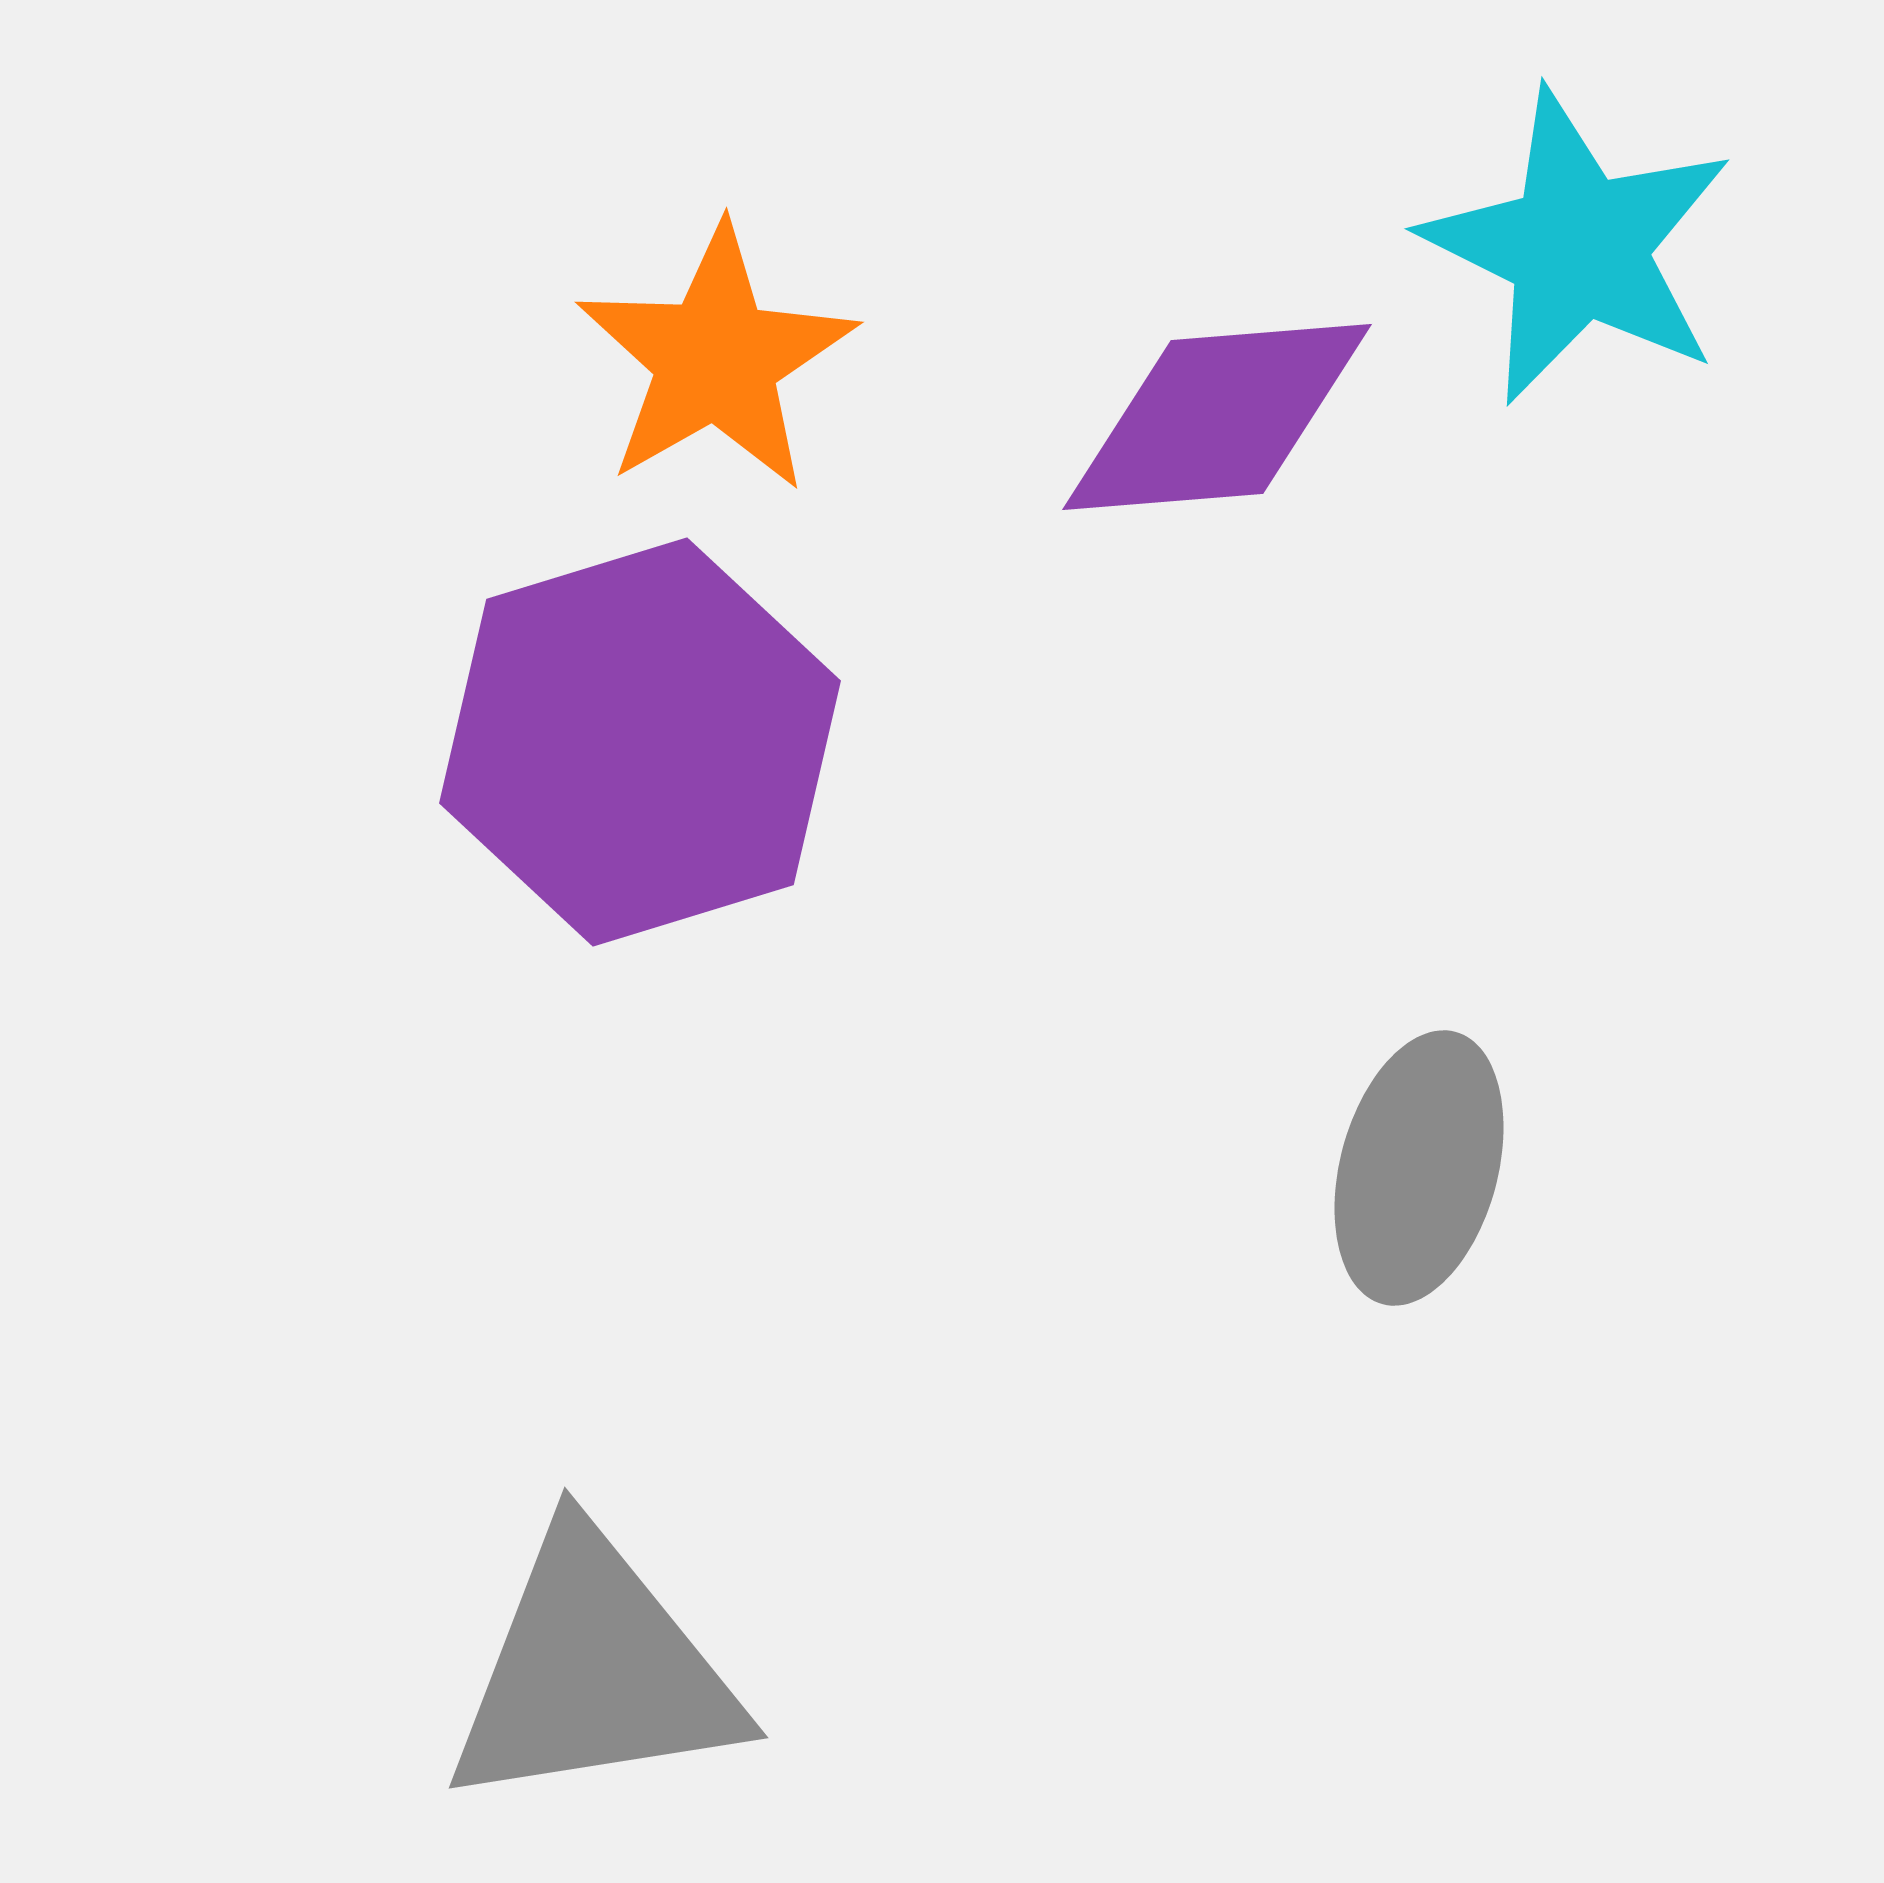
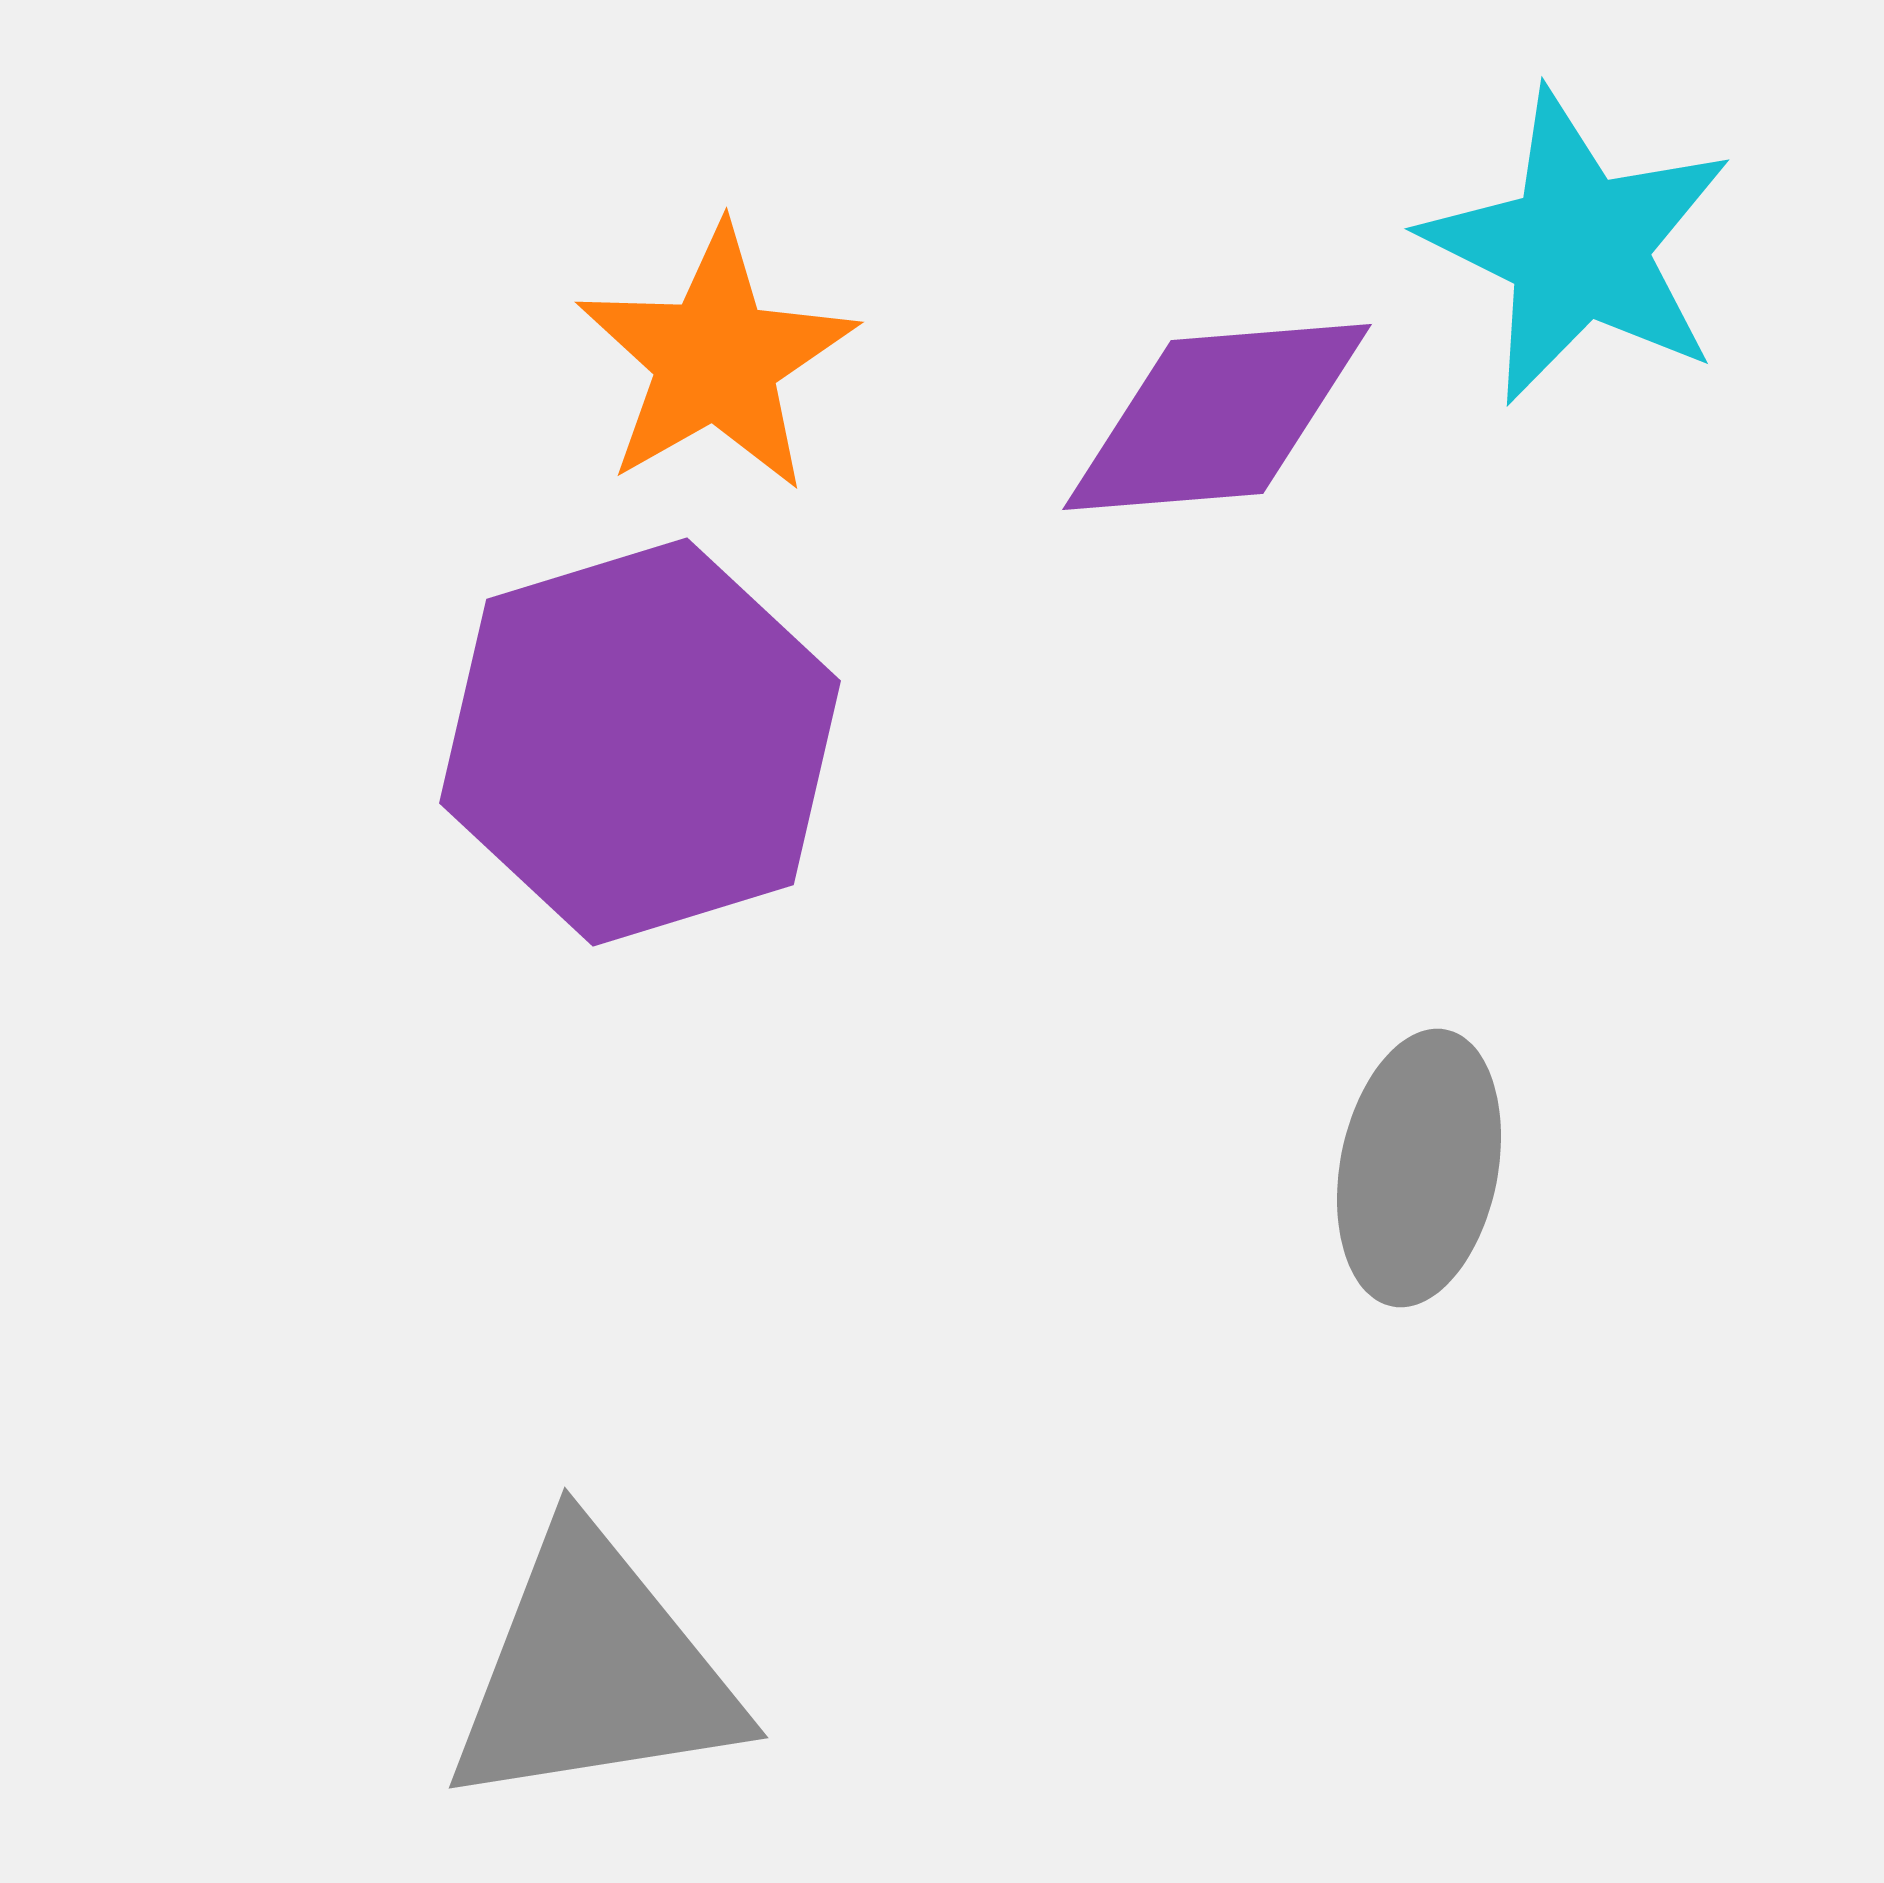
gray ellipse: rotated 4 degrees counterclockwise
